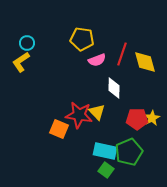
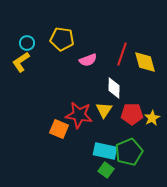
yellow pentagon: moved 20 px left
pink semicircle: moved 9 px left
yellow triangle: moved 7 px right, 2 px up; rotated 18 degrees clockwise
red pentagon: moved 5 px left, 5 px up
